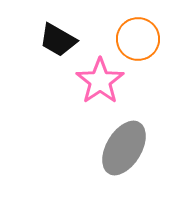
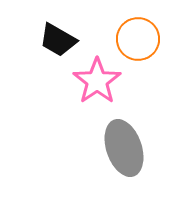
pink star: moved 3 px left
gray ellipse: rotated 50 degrees counterclockwise
